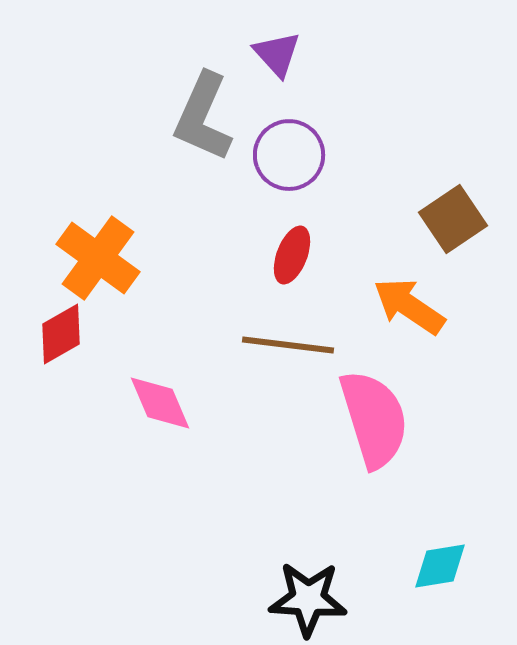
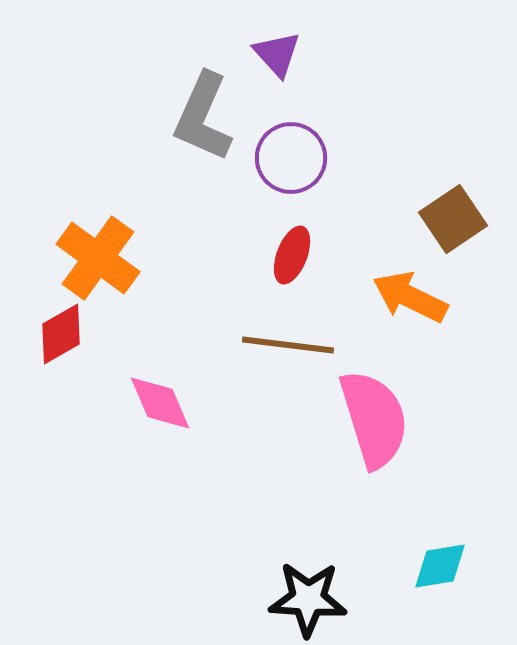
purple circle: moved 2 px right, 3 px down
orange arrow: moved 1 px right, 9 px up; rotated 8 degrees counterclockwise
